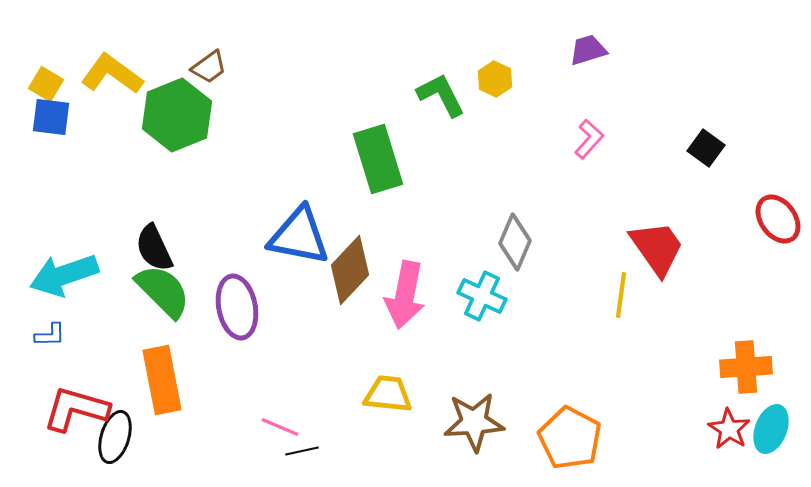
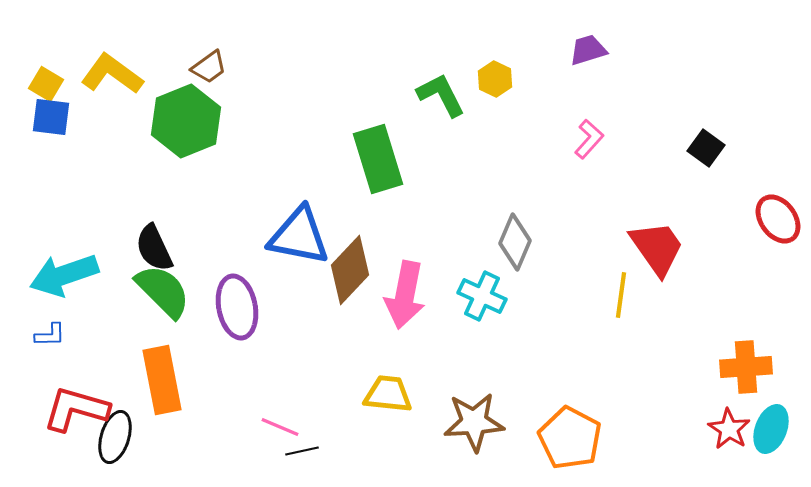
green hexagon: moved 9 px right, 6 px down
